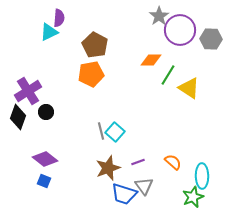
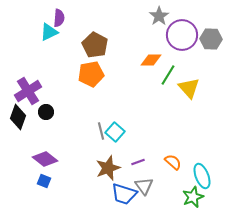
purple circle: moved 2 px right, 5 px down
yellow triangle: rotated 15 degrees clockwise
cyan ellipse: rotated 20 degrees counterclockwise
